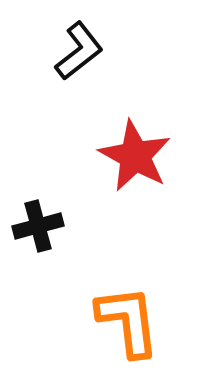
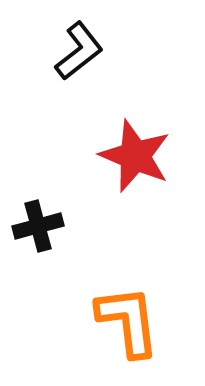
red star: rotated 6 degrees counterclockwise
